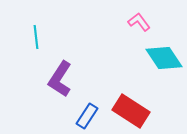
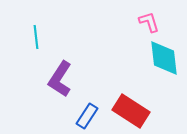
pink L-shape: moved 10 px right; rotated 20 degrees clockwise
cyan diamond: rotated 27 degrees clockwise
